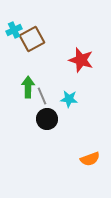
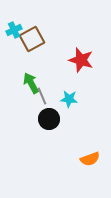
green arrow: moved 3 px right, 4 px up; rotated 30 degrees counterclockwise
black circle: moved 2 px right
